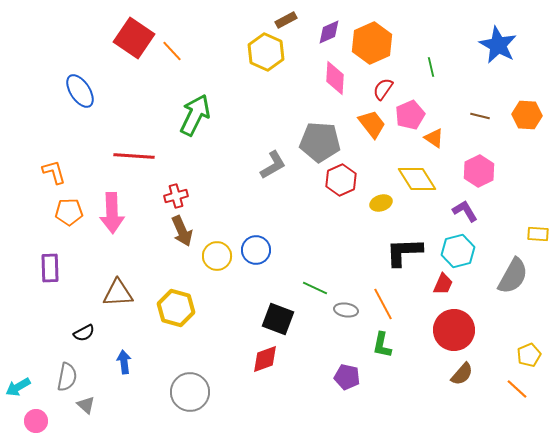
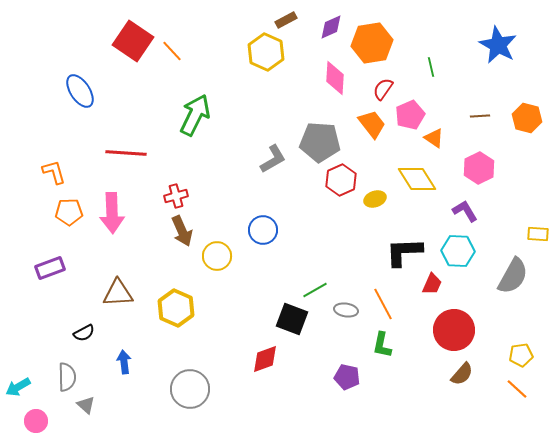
purple diamond at (329, 32): moved 2 px right, 5 px up
red square at (134, 38): moved 1 px left, 3 px down
orange hexagon at (372, 43): rotated 15 degrees clockwise
orange hexagon at (527, 115): moved 3 px down; rotated 12 degrees clockwise
brown line at (480, 116): rotated 18 degrees counterclockwise
red line at (134, 156): moved 8 px left, 3 px up
gray L-shape at (273, 165): moved 6 px up
pink hexagon at (479, 171): moved 3 px up
yellow ellipse at (381, 203): moved 6 px left, 4 px up
blue circle at (256, 250): moved 7 px right, 20 px up
cyan hexagon at (458, 251): rotated 16 degrees clockwise
purple rectangle at (50, 268): rotated 72 degrees clockwise
red trapezoid at (443, 284): moved 11 px left
green line at (315, 288): moved 2 px down; rotated 55 degrees counterclockwise
yellow hexagon at (176, 308): rotated 9 degrees clockwise
black square at (278, 319): moved 14 px right
yellow pentagon at (529, 355): moved 8 px left; rotated 15 degrees clockwise
gray semicircle at (67, 377): rotated 12 degrees counterclockwise
gray circle at (190, 392): moved 3 px up
